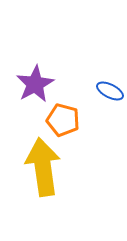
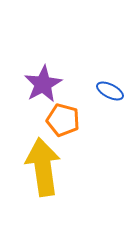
purple star: moved 8 px right
